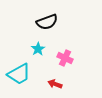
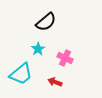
black semicircle: moved 1 px left; rotated 20 degrees counterclockwise
cyan trapezoid: moved 2 px right; rotated 10 degrees counterclockwise
red arrow: moved 2 px up
